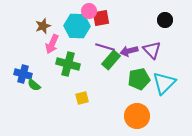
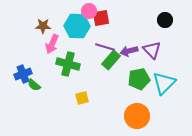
brown star: rotated 21 degrees clockwise
blue cross: rotated 36 degrees counterclockwise
